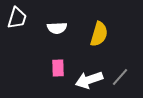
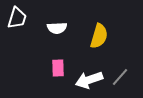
yellow semicircle: moved 2 px down
